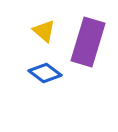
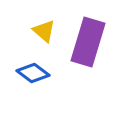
blue diamond: moved 12 px left
